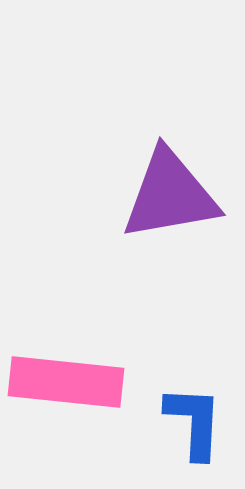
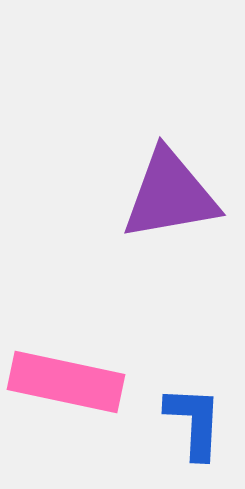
pink rectangle: rotated 6 degrees clockwise
